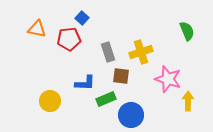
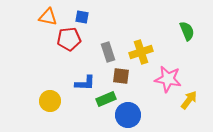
blue square: moved 1 px up; rotated 32 degrees counterclockwise
orange triangle: moved 11 px right, 12 px up
pink star: rotated 8 degrees counterclockwise
yellow arrow: moved 1 px right, 1 px up; rotated 36 degrees clockwise
blue circle: moved 3 px left
